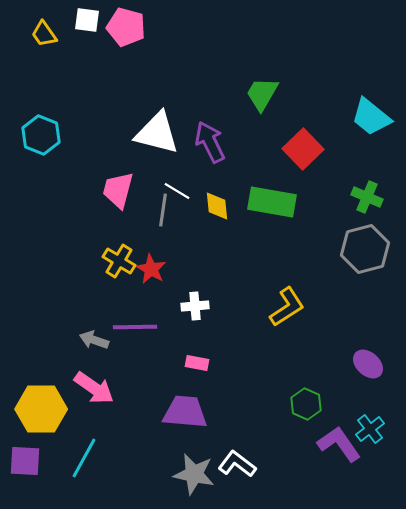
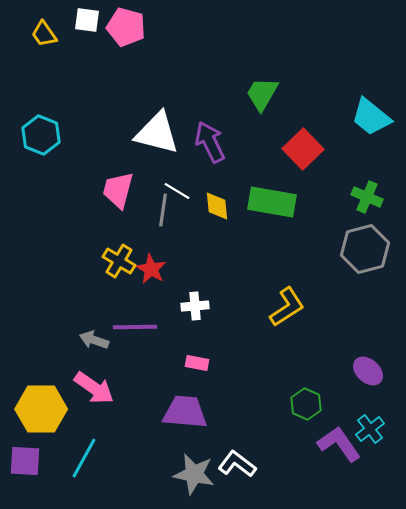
purple ellipse: moved 7 px down
